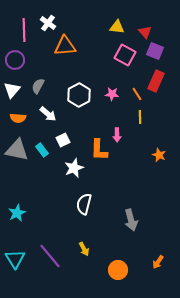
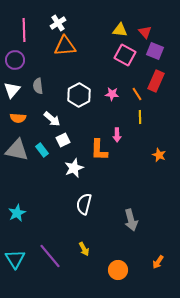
white cross: moved 10 px right; rotated 21 degrees clockwise
yellow triangle: moved 3 px right, 3 px down
gray semicircle: rotated 35 degrees counterclockwise
white arrow: moved 4 px right, 5 px down
